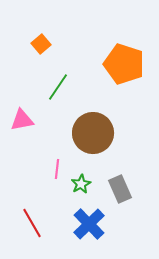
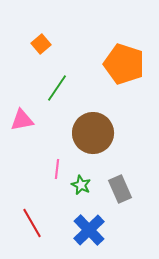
green line: moved 1 px left, 1 px down
green star: moved 1 px down; rotated 18 degrees counterclockwise
blue cross: moved 6 px down
